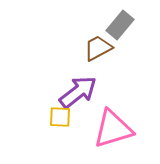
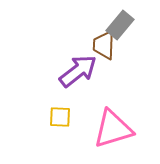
brown trapezoid: moved 6 px right, 3 px up; rotated 60 degrees counterclockwise
purple arrow: moved 21 px up
